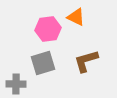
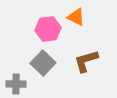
gray square: rotated 30 degrees counterclockwise
